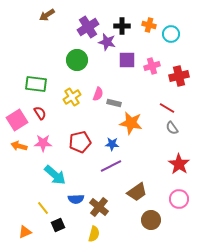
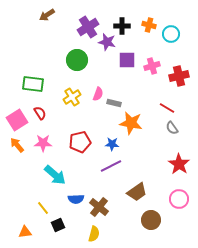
green rectangle: moved 3 px left
orange arrow: moved 2 px left, 1 px up; rotated 35 degrees clockwise
orange triangle: rotated 16 degrees clockwise
